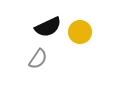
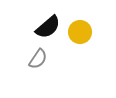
black semicircle: rotated 16 degrees counterclockwise
